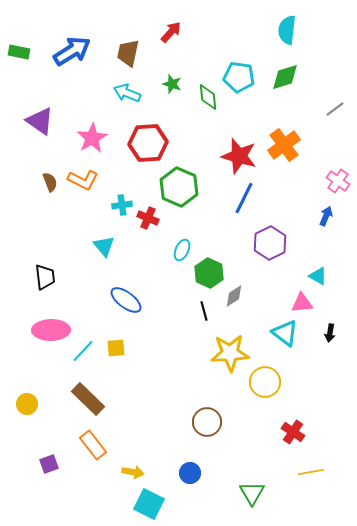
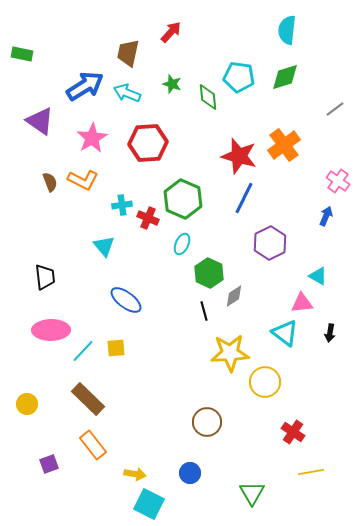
blue arrow at (72, 51): moved 13 px right, 35 px down
green rectangle at (19, 52): moved 3 px right, 2 px down
green hexagon at (179, 187): moved 4 px right, 12 px down
cyan ellipse at (182, 250): moved 6 px up
yellow arrow at (133, 472): moved 2 px right, 2 px down
